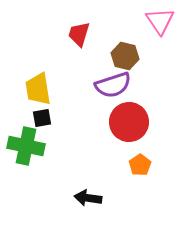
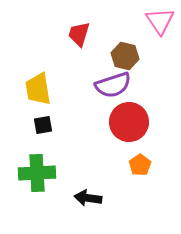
black square: moved 1 px right, 7 px down
green cross: moved 11 px right, 27 px down; rotated 15 degrees counterclockwise
